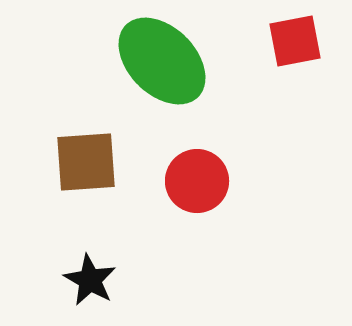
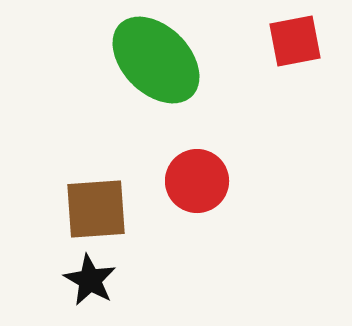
green ellipse: moved 6 px left, 1 px up
brown square: moved 10 px right, 47 px down
